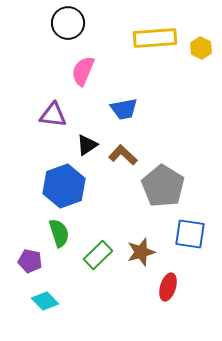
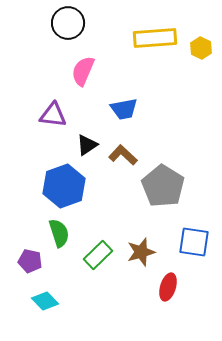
blue square: moved 4 px right, 8 px down
